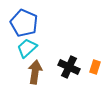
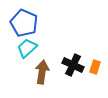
black cross: moved 4 px right, 2 px up
brown arrow: moved 7 px right
